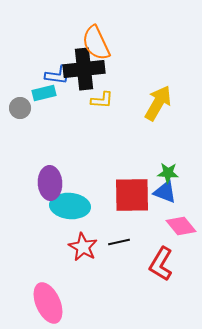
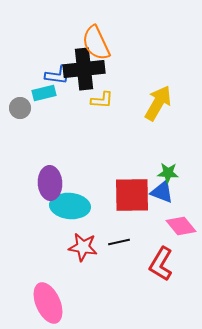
blue triangle: moved 3 px left
red star: rotated 20 degrees counterclockwise
